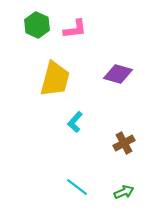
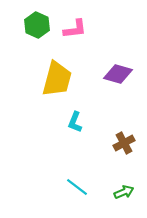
yellow trapezoid: moved 2 px right
cyan L-shape: rotated 20 degrees counterclockwise
